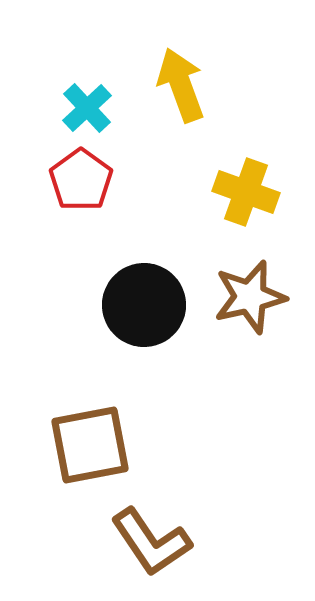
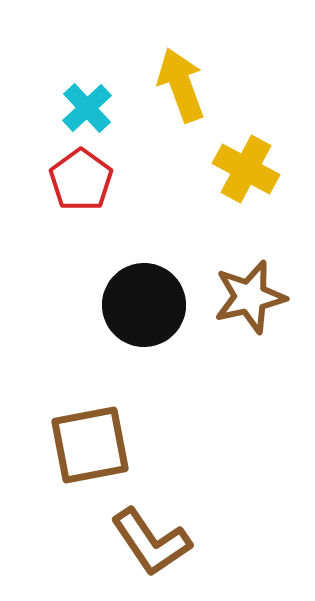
yellow cross: moved 23 px up; rotated 8 degrees clockwise
